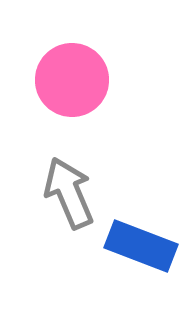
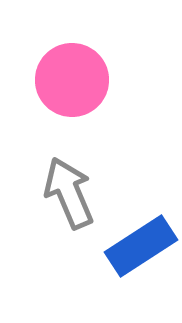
blue rectangle: rotated 54 degrees counterclockwise
